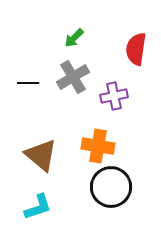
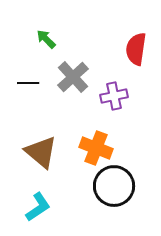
green arrow: moved 28 px left, 1 px down; rotated 90 degrees clockwise
gray cross: rotated 12 degrees counterclockwise
orange cross: moved 2 px left, 2 px down; rotated 12 degrees clockwise
brown triangle: moved 3 px up
black circle: moved 3 px right, 1 px up
cyan L-shape: rotated 16 degrees counterclockwise
